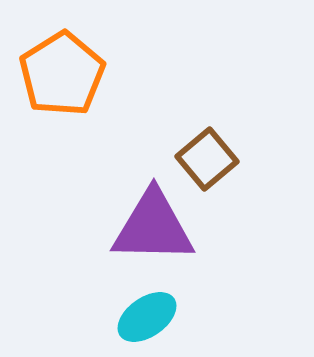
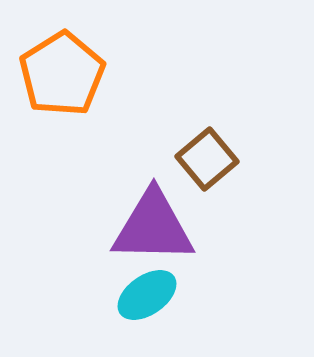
cyan ellipse: moved 22 px up
